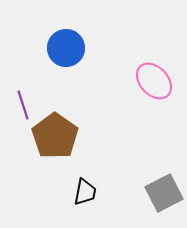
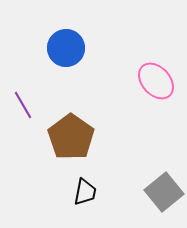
pink ellipse: moved 2 px right
purple line: rotated 12 degrees counterclockwise
brown pentagon: moved 16 px right, 1 px down
gray square: moved 1 px up; rotated 12 degrees counterclockwise
